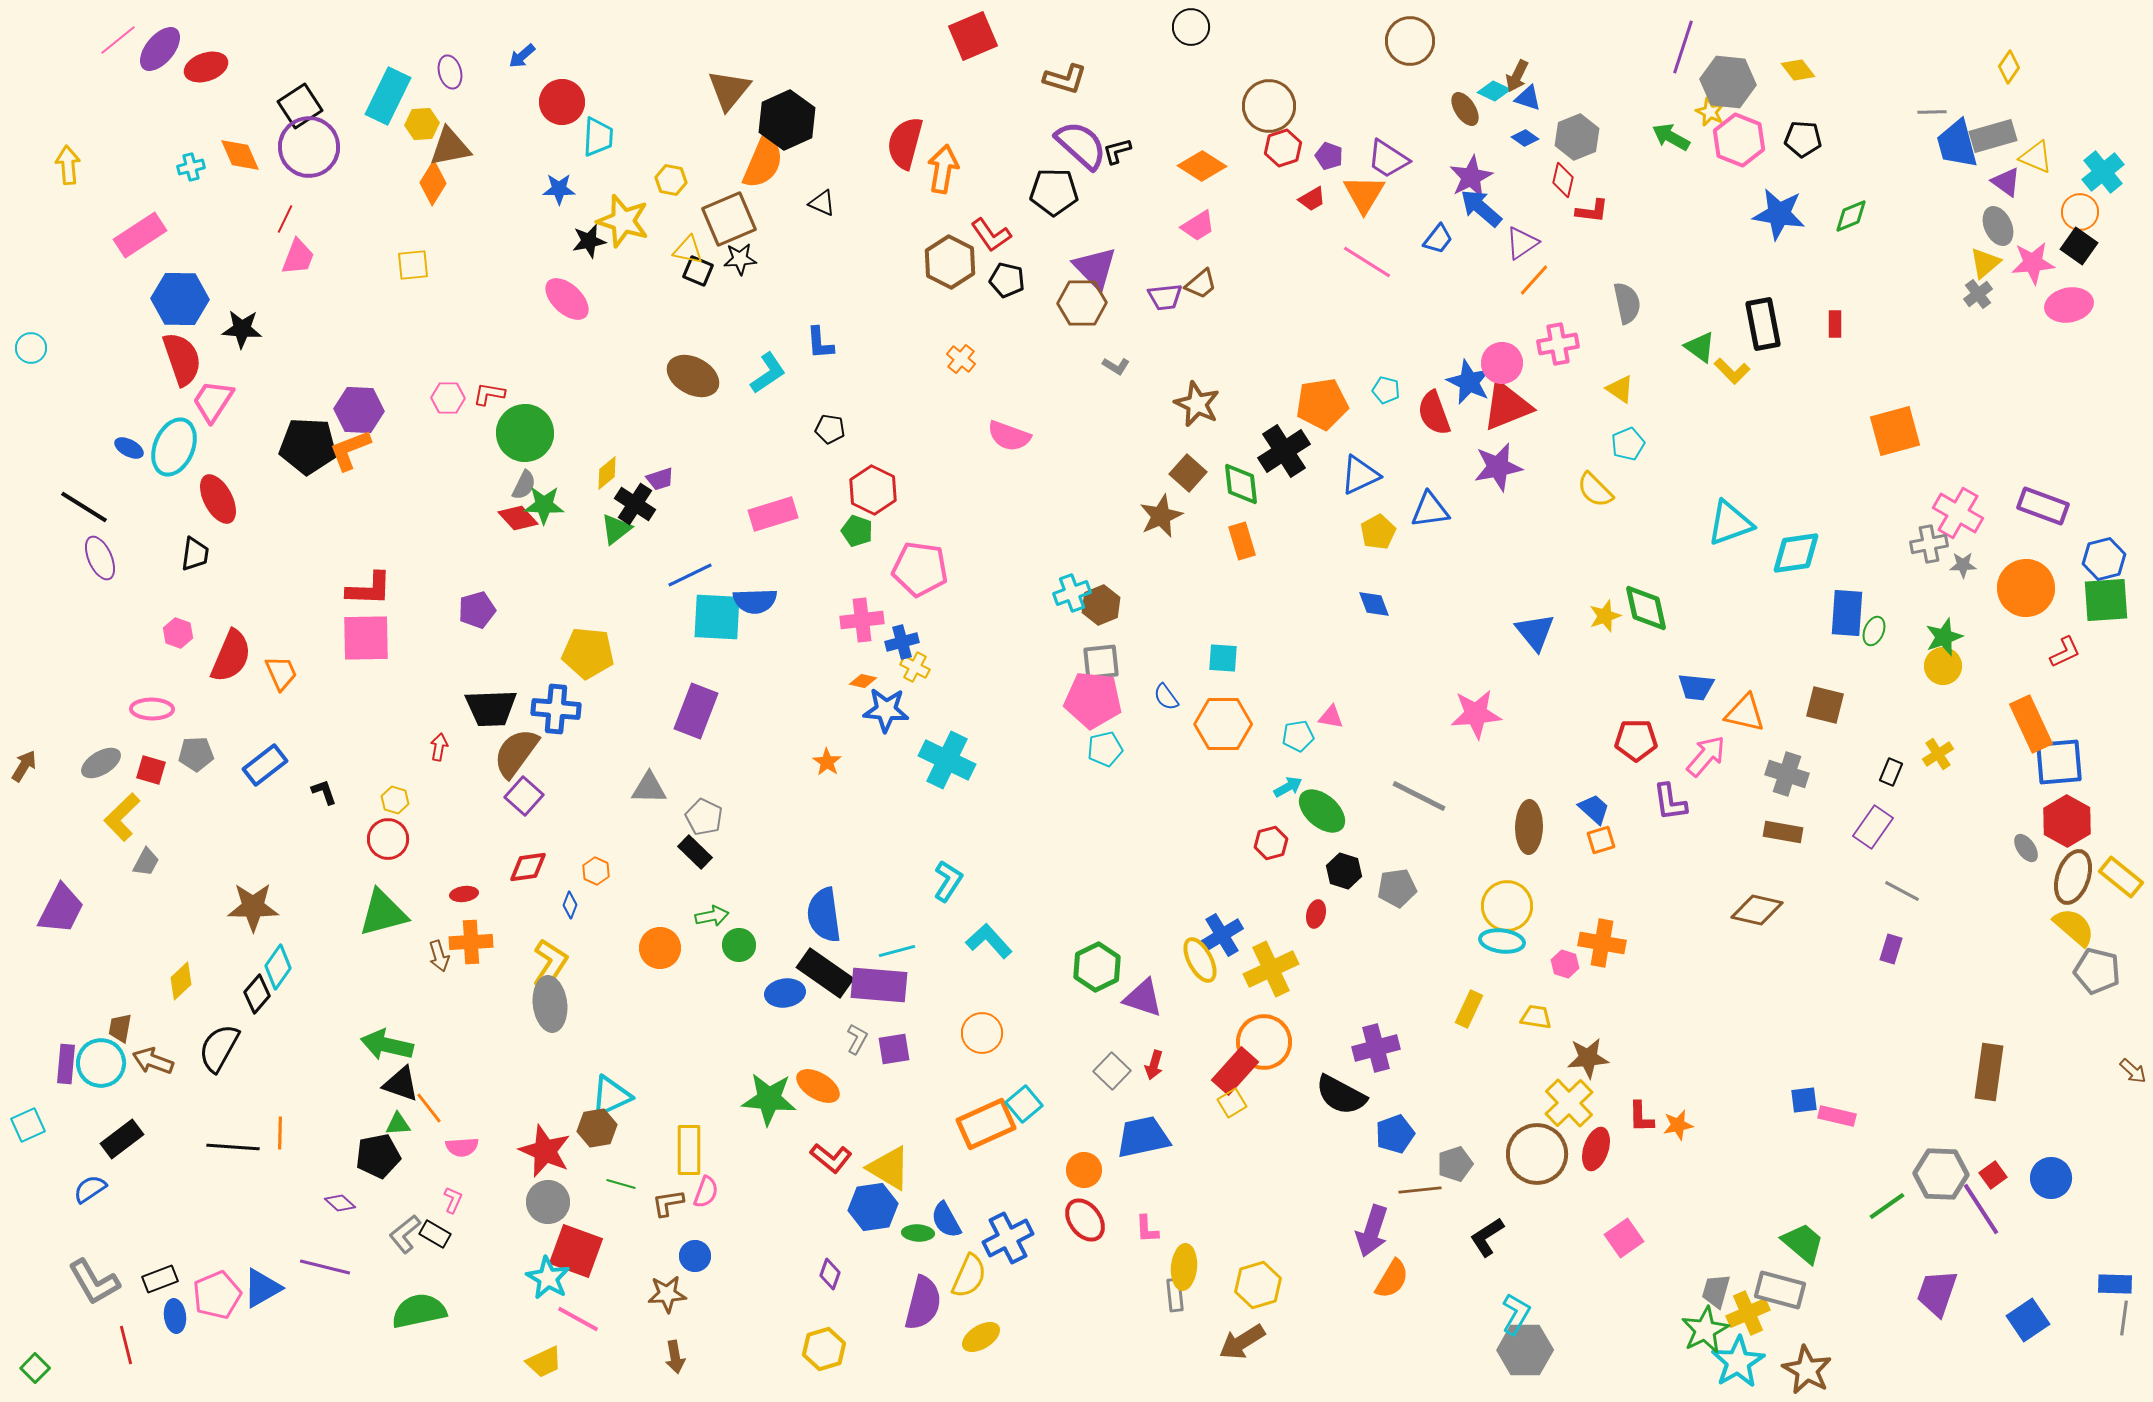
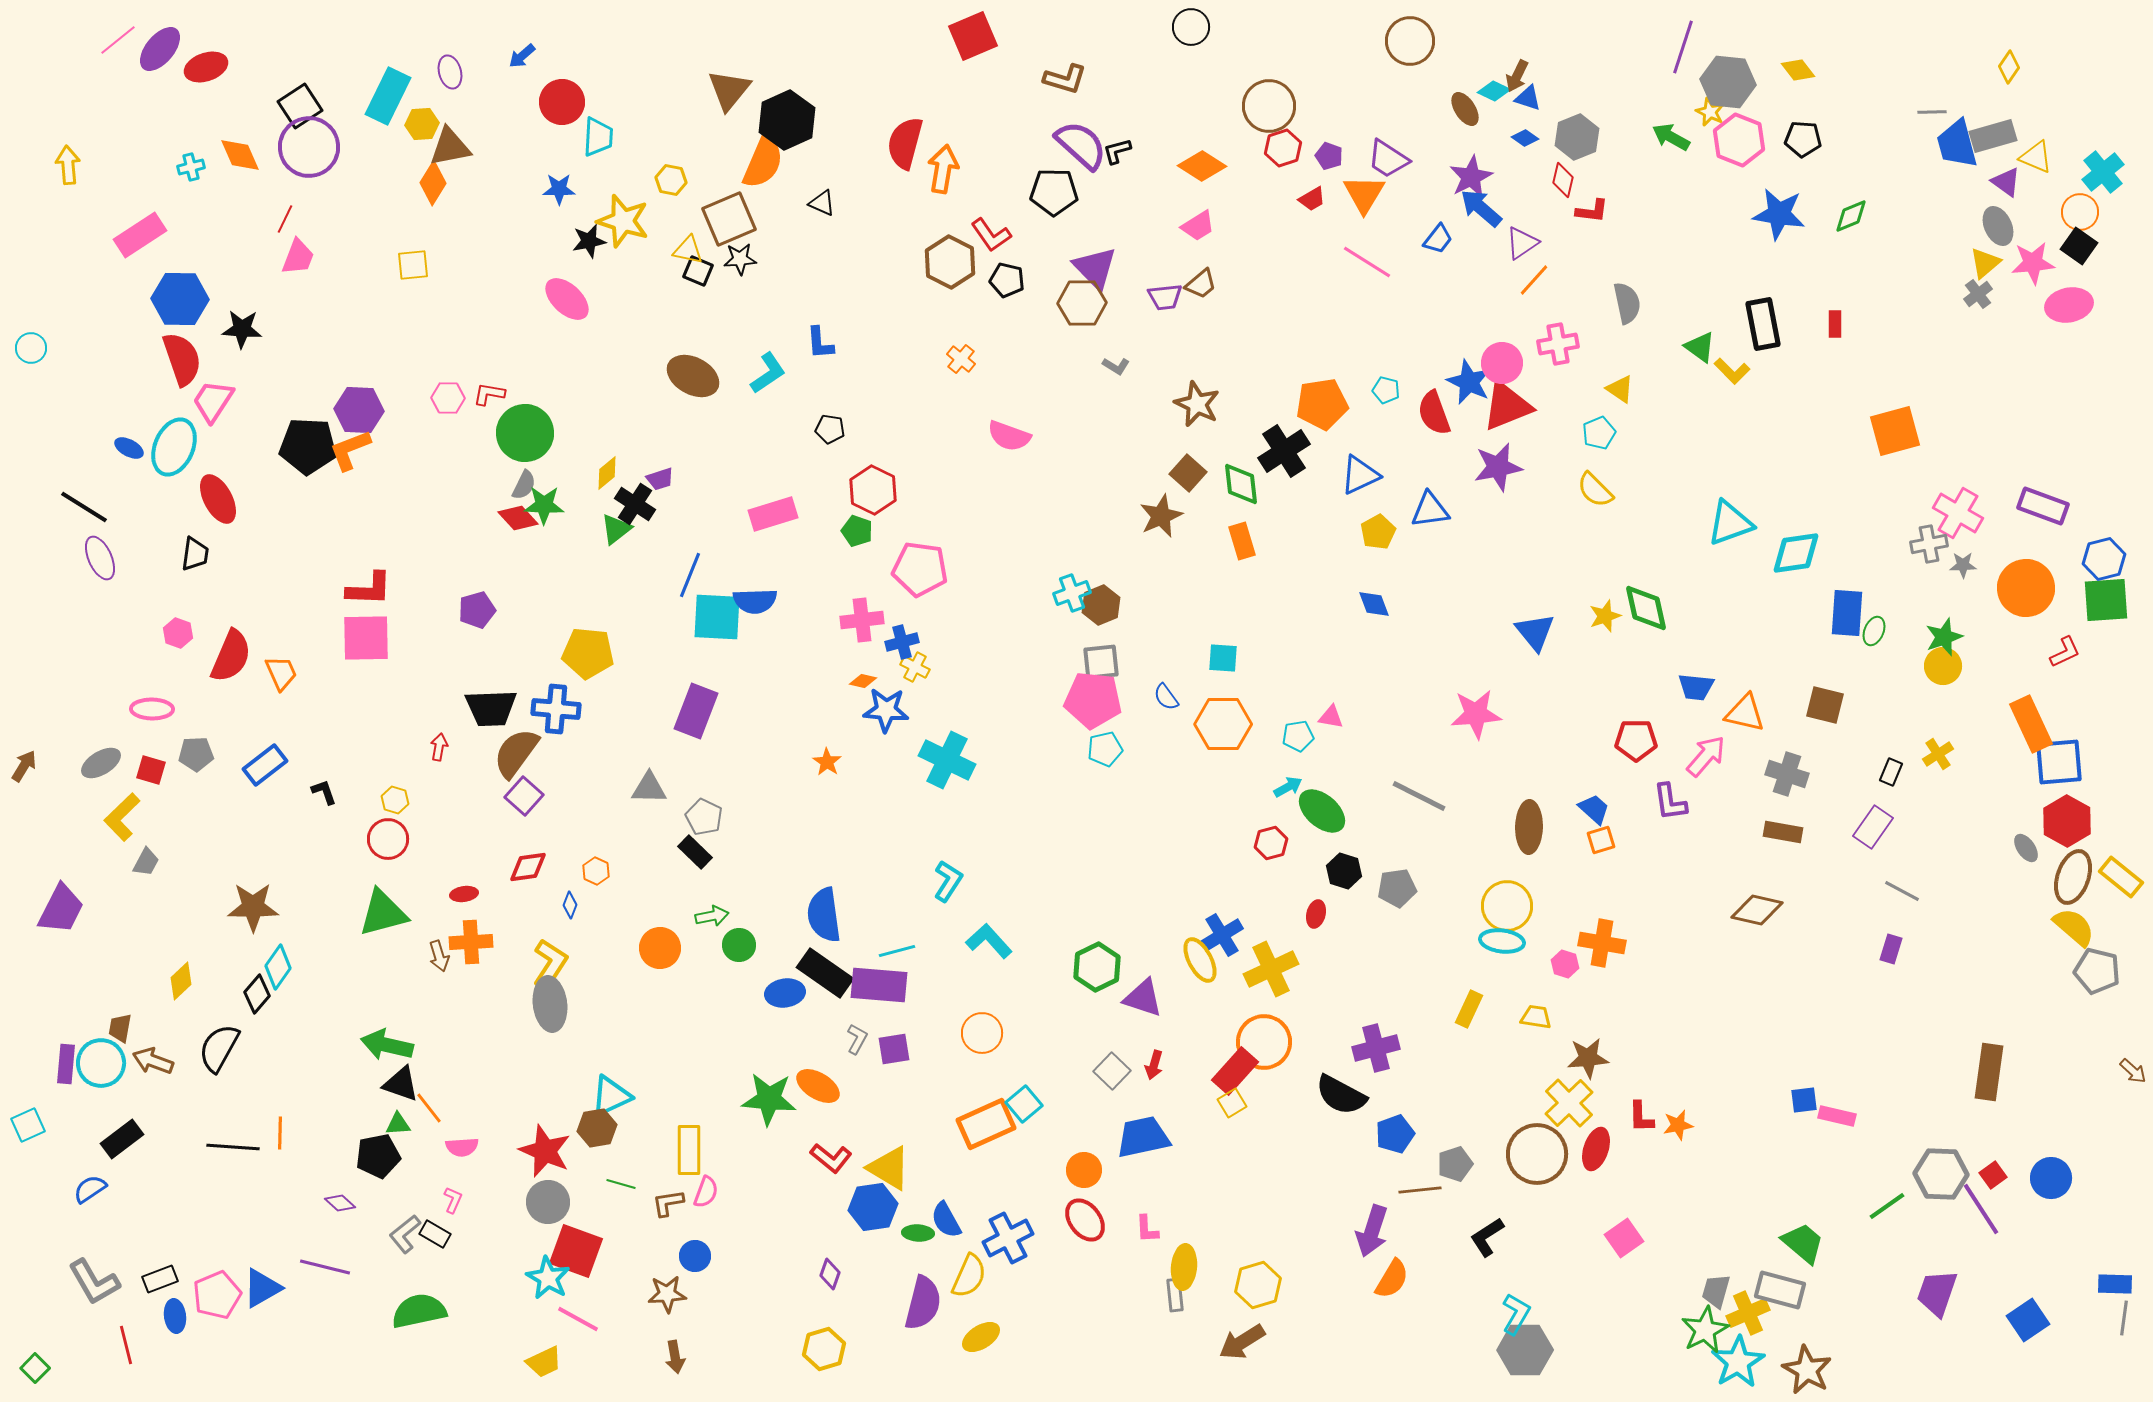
cyan pentagon at (1628, 444): moved 29 px left, 11 px up
blue line at (690, 575): rotated 42 degrees counterclockwise
